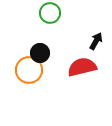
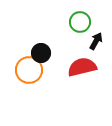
green circle: moved 30 px right, 9 px down
black circle: moved 1 px right
